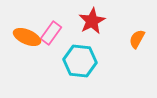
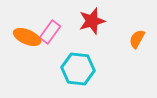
red star: rotated 12 degrees clockwise
pink rectangle: moved 1 px left, 1 px up
cyan hexagon: moved 2 px left, 8 px down
